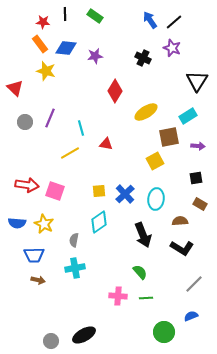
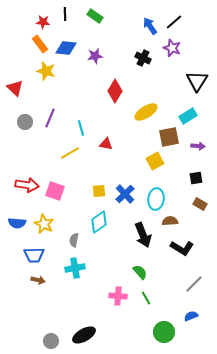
blue arrow at (150, 20): moved 6 px down
brown semicircle at (180, 221): moved 10 px left
green line at (146, 298): rotated 64 degrees clockwise
